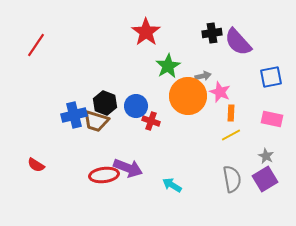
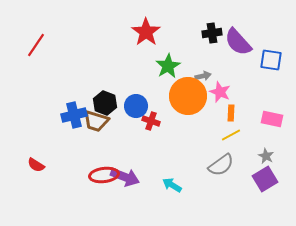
blue square: moved 17 px up; rotated 20 degrees clockwise
purple arrow: moved 3 px left, 9 px down
gray semicircle: moved 11 px left, 14 px up; rotated 64 degrees clockwise
